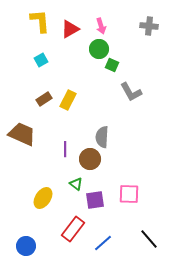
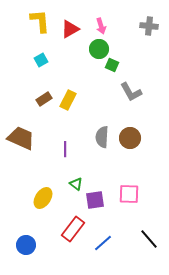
brown trapezoid: moved 1 px left, 4 px down
brown circle: moved 40 px right, 21 px up
blue circle: moved 1 px up
